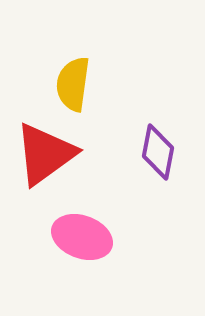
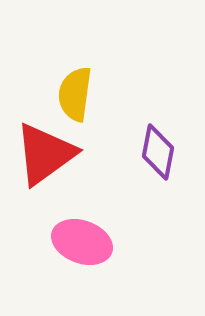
yellow semicircle: moved 2 px right, 10 px down
pink ellipse: moved 5 px down
